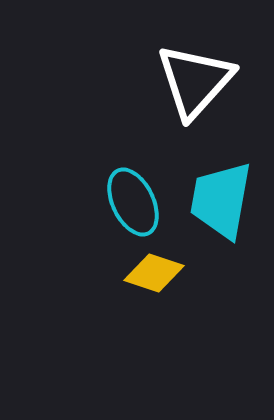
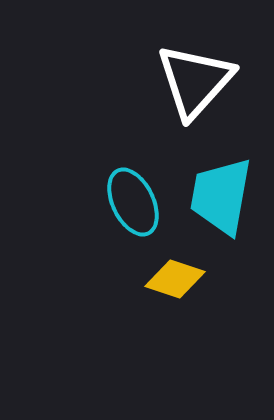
cyan trapezoid: moved 4 px up
yellow diamond: moved 21 px right, 6 px down
